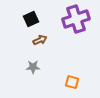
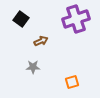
black square: moved 10 px left; rotated 28 degrees counterclockwise
brown arrow: moved 1 px right, 1 px down
orange square: rotated 32 degrees counterclockwise
